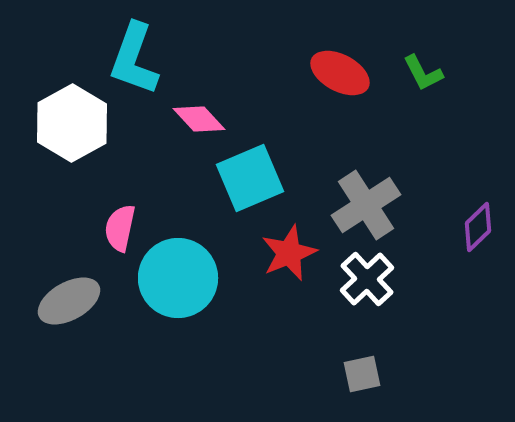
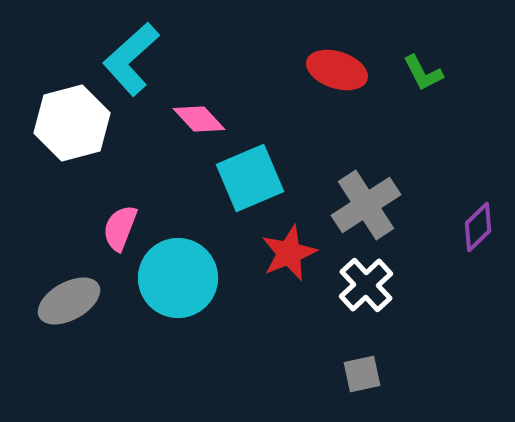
cyan L-shape: moved 3 px left; rotated 28 degrees clockwise
red ellipse: moved 3 px left, 3 px up; rotated 10 degrees counterclockwise
white hexagon: rotated 14 degrees clockwise
pink semicircle: rotated 9 degrees clockwise
white cross: moved 1 px left, 6 px down
